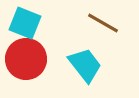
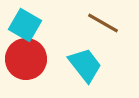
cyan square: moved 2 px down; rotated 8 degrees clockwise
